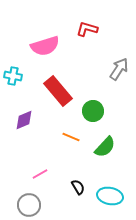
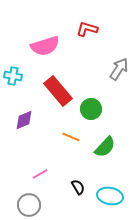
green circle: moved 2 px left, 2 px up
